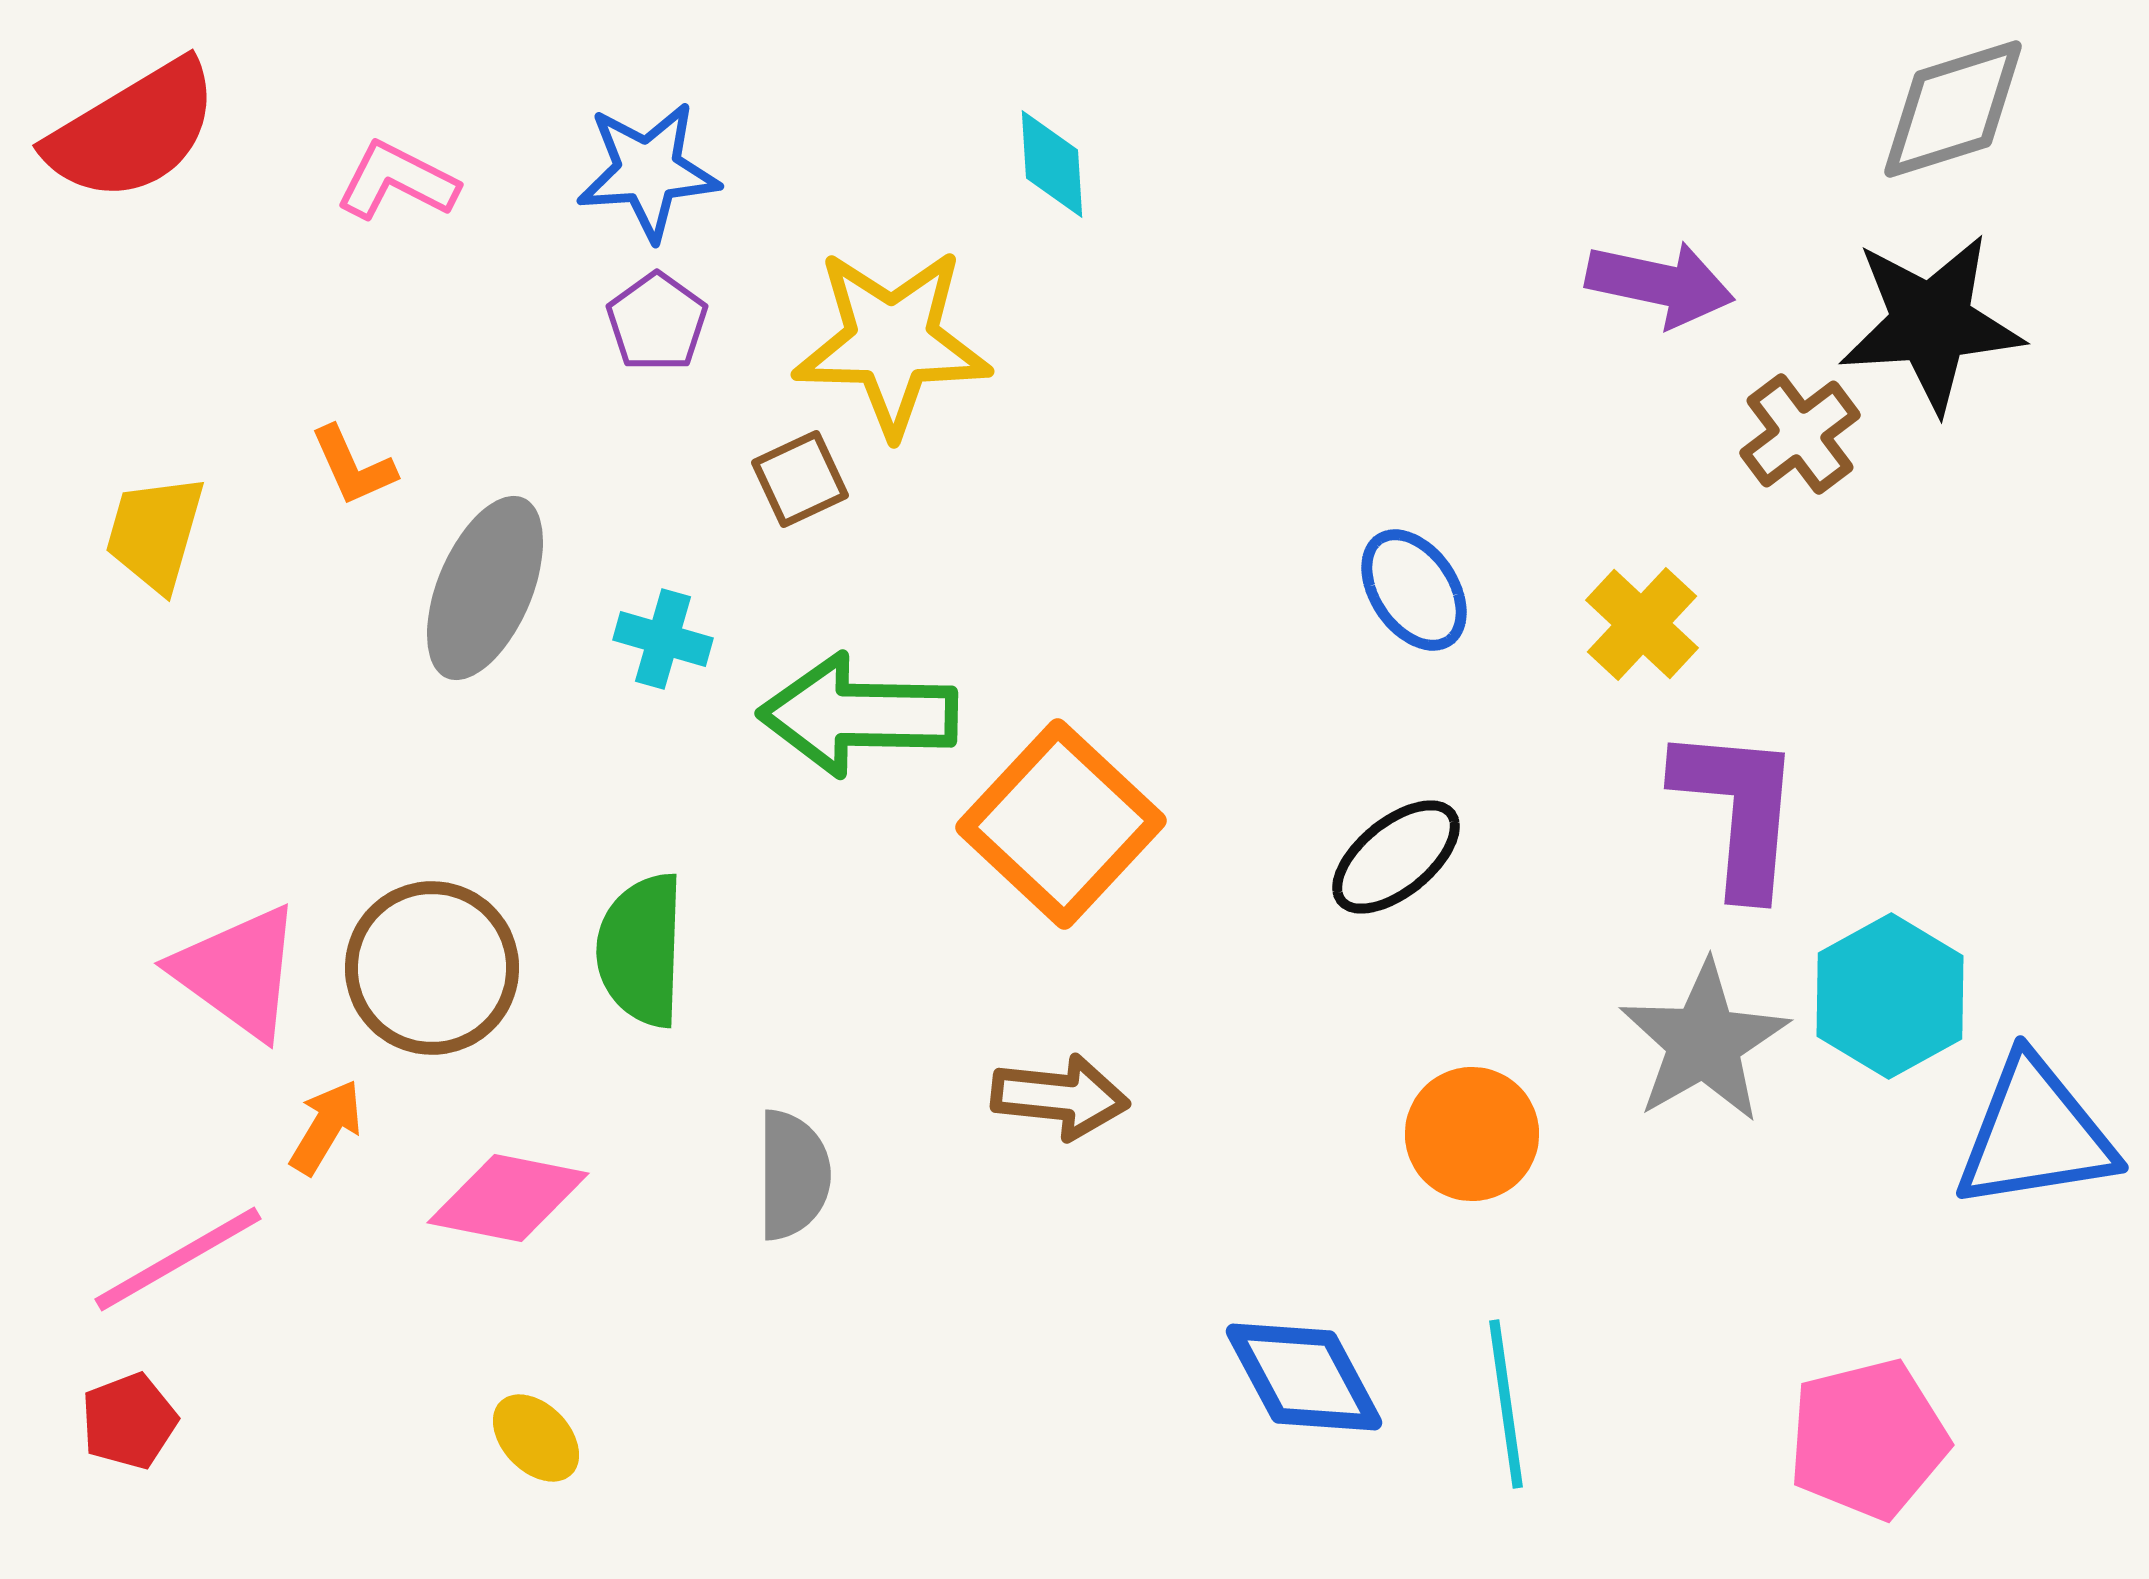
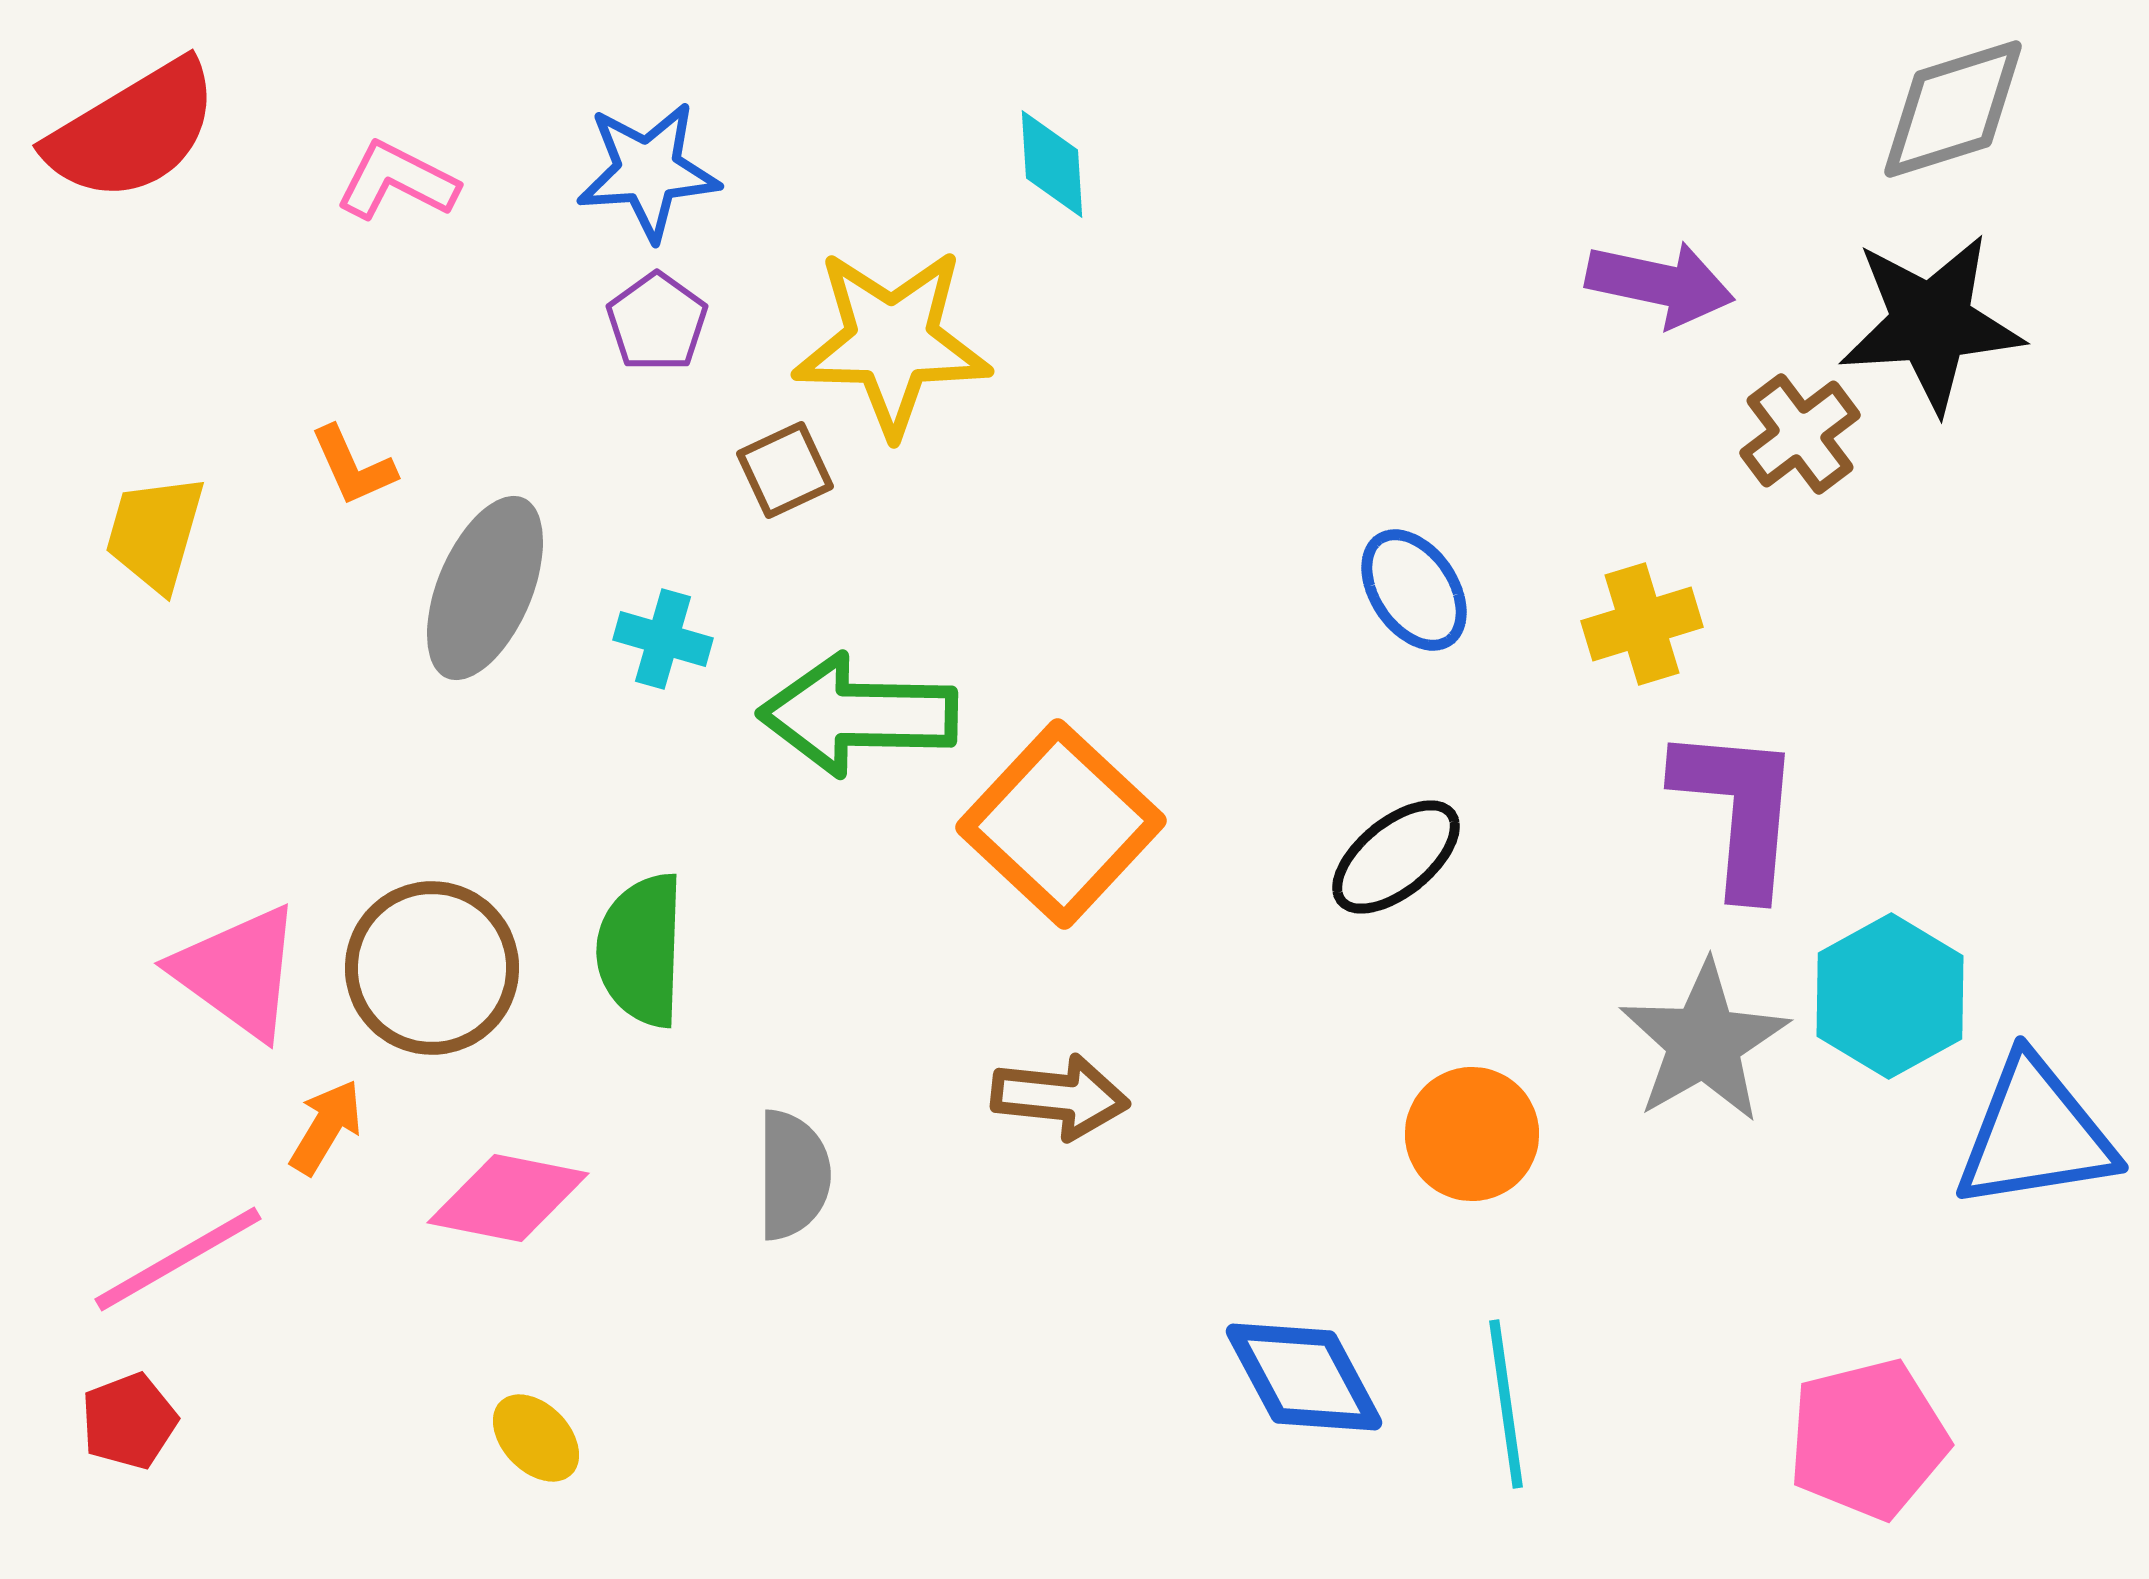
brown square: moved 15 px left, 9 px up
yellow cross: rotated 30 degrees clockwise
